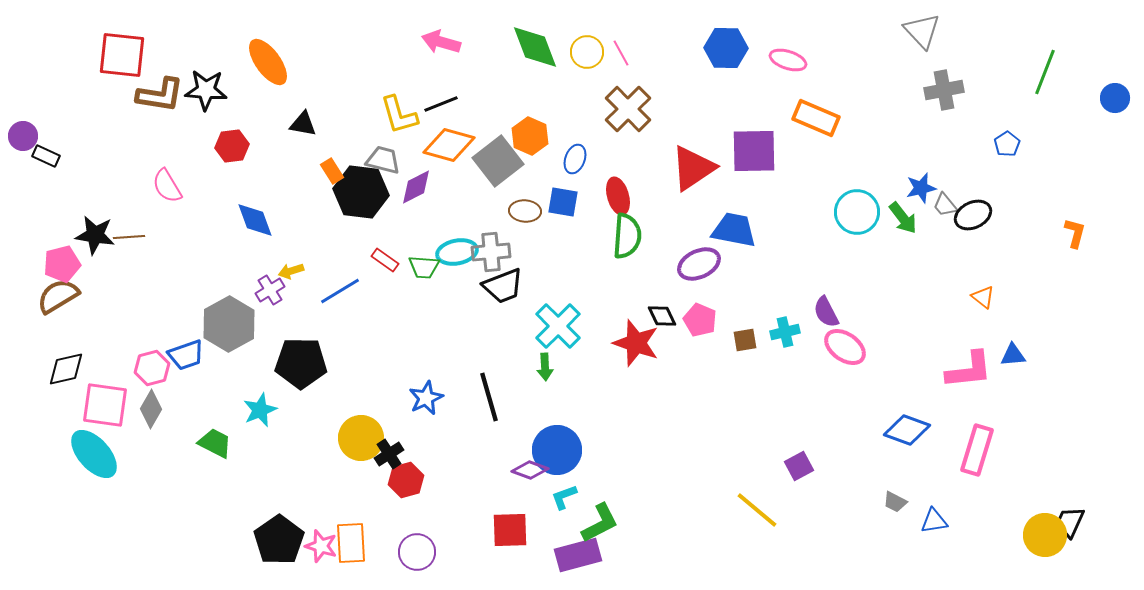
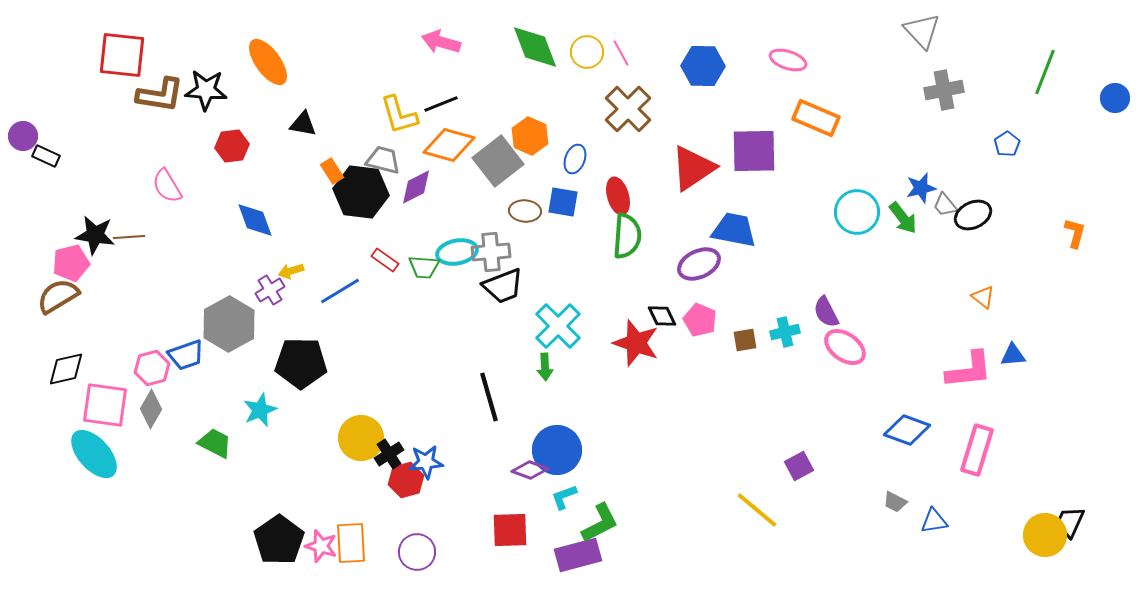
blue hexagon at (726, 48): moved 23 px left, 18 px down
pink pentagon at (62, 264): moved 9 px right, 1 px up
blue star at (426, 398): moved 64 px down; rotated 20 degrees clockwise
